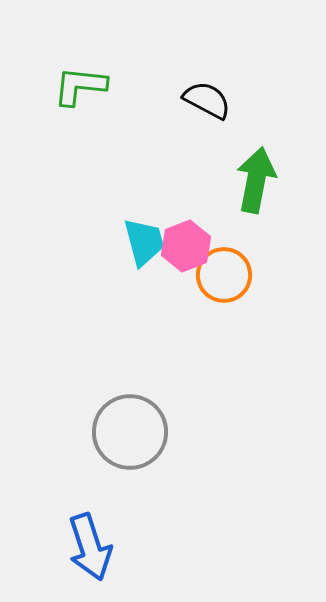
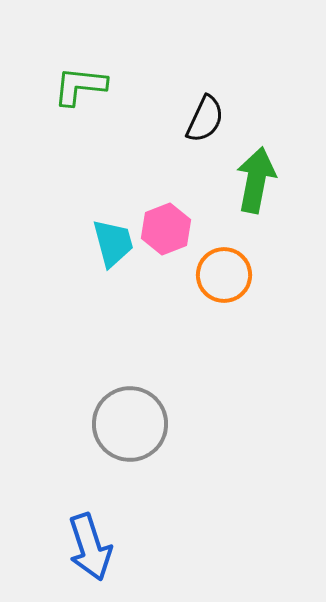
black semicircle: moved 2 px left, 19 px down; rotated 87 degrees clockwise
cyan trapezoid: moved 31 px left, 1 px down
pink hexagon: moved 20 px left, 17 px up
gray circle: moved 8 px up
